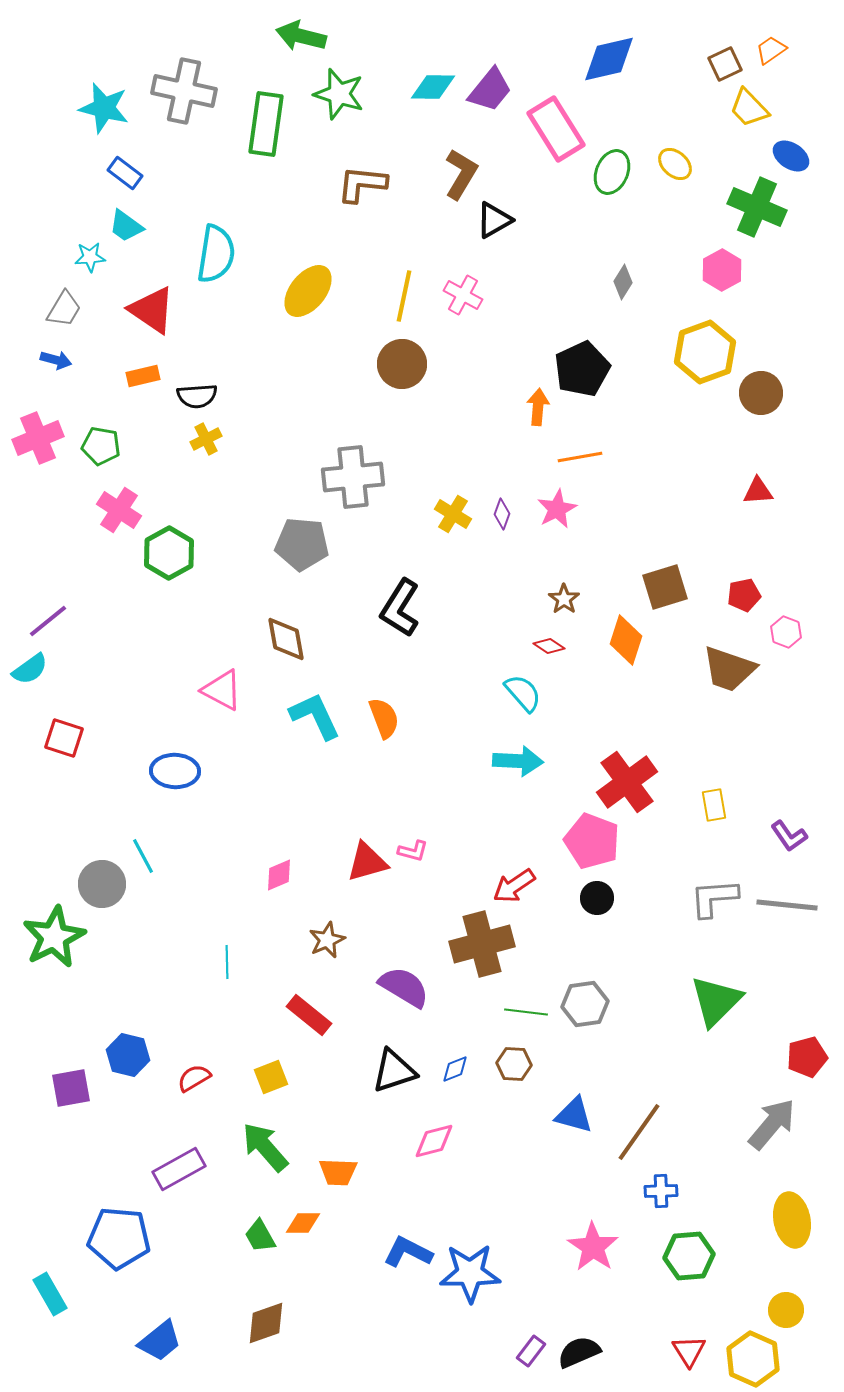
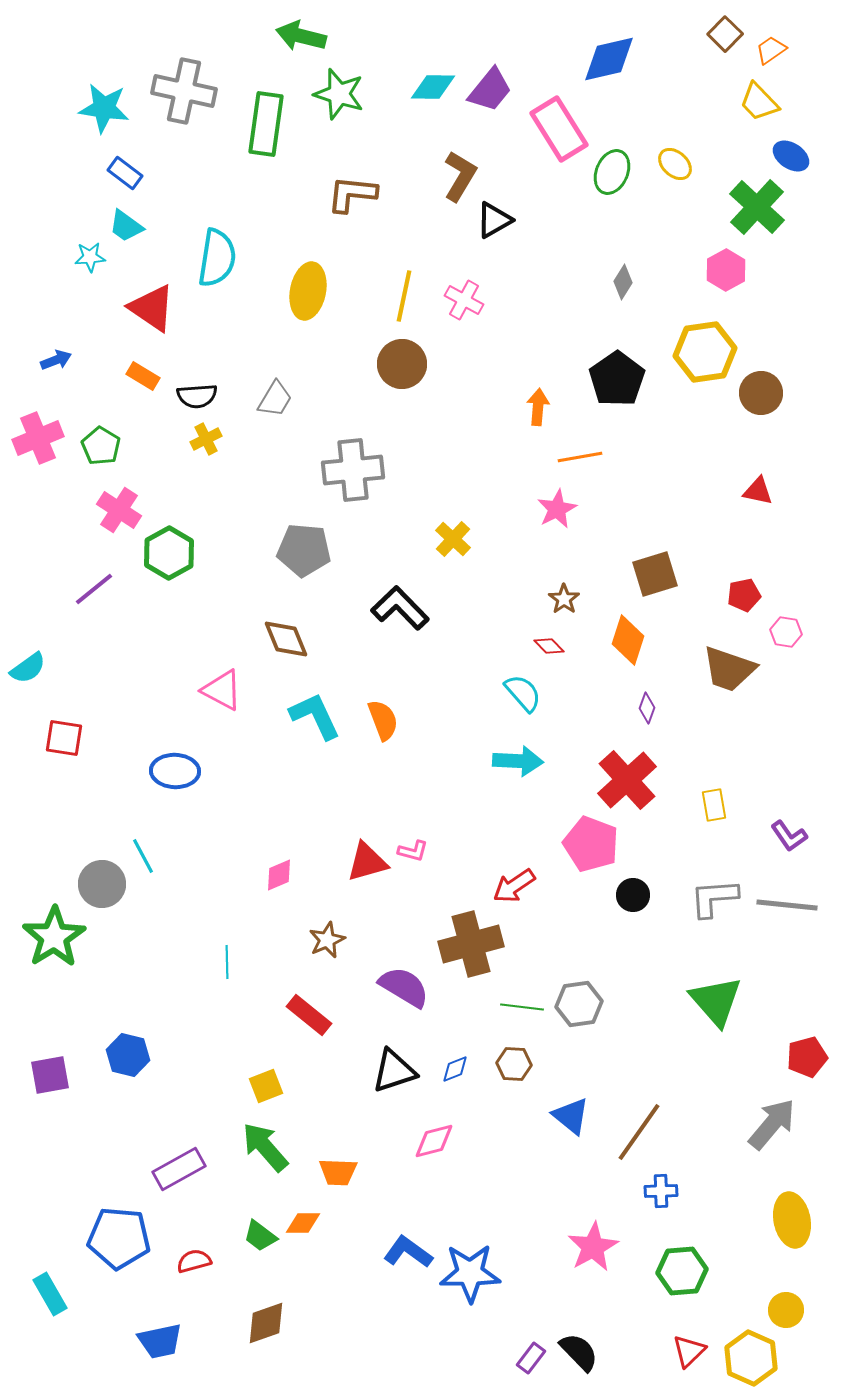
brown square at (725, 64): moved 30 px up; rotated 20 degrees counterclockwise
cyan star at (104, 108): rotated 6 degrees counterclockwise
yellow trapezoid at (749, 108): moved 10 px right, 6 px up
pink rectangle at (556, 129): moved 3 px right
brown L-shape at (461, 174): moved 1 px left, 2 px down
brown L-shape at (362, 184): moved 10 px left, 10 px down
green cross at (757, 207): rotated 20 degrees clockwise
cyan semicircle at (216, 254): moved 1 px right, 4 px down
pink hexagon at (722, 270): moved 4 px right
yellow ellipse at (308, 291): rotated 28 degrees counterclockwise
pink cross at (463, 295): moved 1 px right, 5 px down
gray trapezoid at (64, 309): moved 211 px right, 90 px down
red triangle at (152, 310): moved 2 px up
yellow hexagon at (705, 352): rotated 12 degrees clockwise
blue arrow at (56, 360): rotated 36 degrees counterclockwise
black pentagon at (582, 369): moved 35 px right, 10 px down; rotated 10 degrees counterclockwise
orange rectangle at (143, 376): rotated 44 degrees clockwise
green pentagon at (101, 446): rotated 21 degrees clockwise
gray cross at (353, 477): moved 7 px up
red triangle at (758, 491): rotated 16 degrees clockwise
yellow cross at (453, 514): moved 25 px down; rotated 12 degrees clockwise
purple diamond at (502, 514): moved 145 px right, 194 px down
gray pentagon at (302, 544): moved 2 px right, 6 px down
brown square at (665, 587): moved 10 px left, 13 px up
black L-shape at (400, 608): rotated 104 degrees clockwise
purple line at (48, 621): moved 46 px right, 32 px up
pink hexagon at (786, 632): rotated 12 degrees counterclockwise
brown diamond at (286, 639): rotated 12 degrees counterclockwise
orange diamond at (626, 640): moved 2 px right
red diamond at (549, 646): rotated 12 degrees clockwise
cyan semicircle at (30, 669): moved 2 px left, 1 px up
orange semicircle at (384, 718): moved 1 px left, 2 px down
red square at (64, 738): rotated 9 degrees counterclockwise
red cross at (627, 782): moved 2 px up; rotated 6 degrees counterclockwise
pink pentagon at (592, 841): moved 1 px left, 3 px down
black circle at (597, 898): moved 36 px right, 3 px up
green star at (54, 937): rotated 6 degrees counterclockwise
brown cross at (482, 944): moved 11 px left
green triangle at (716, 1001): rotated 26 degrees counterclockwise
gray hexagon at (585, 1004): moved 6 px left
green line at (526, 1012): moved 4 px left, 5 px up
yellow square at (271, 1077): moved 5 px left, 9 px down
red semicircle at (194, 1078): moved 183 px down; rotated 16 degrees clockwise
purple square at (71, 1088): moved 21 px left, 13 px up
blue triangle at (574, 1115): moved 3 px left, 1 px down; rotated 24 degrees clockwise
green trapezoid at (260, 1236): rotated 24 degrees counterclockwise
pink star at (593, 1247): rotated 9 degrees clockwise
blue L-shape at (408, 1252): rotated 9 degrees clockwise
green hexagon at (689, 1256): moved 7 px left, 15 px down
blue trapezoid at (160, 1341): rotated 27 degrees clockwise
purple rectangle at (531, 1351): moved 7 px down
red triangle at (689, 1351): rotated 18 degrees clockwise
black semicircle at (579, 1352): rotated 69 degrees clockwise
yellow hexagon at (753, 1359): moved 2 px left, 1 px up
